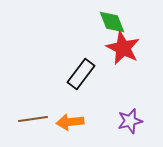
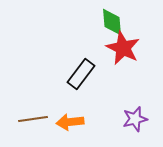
green diamond: rotated 16 degrees clockwise
purple star: moved 5 px right, 2 px up
